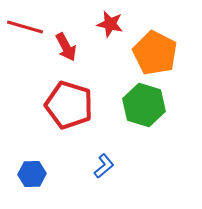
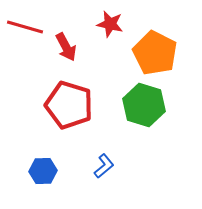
blue hexagon: moved 11 px right, 3 px up
